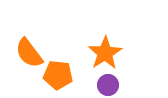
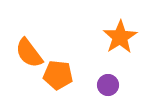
orange star: moved 15 px right, 16 px up
